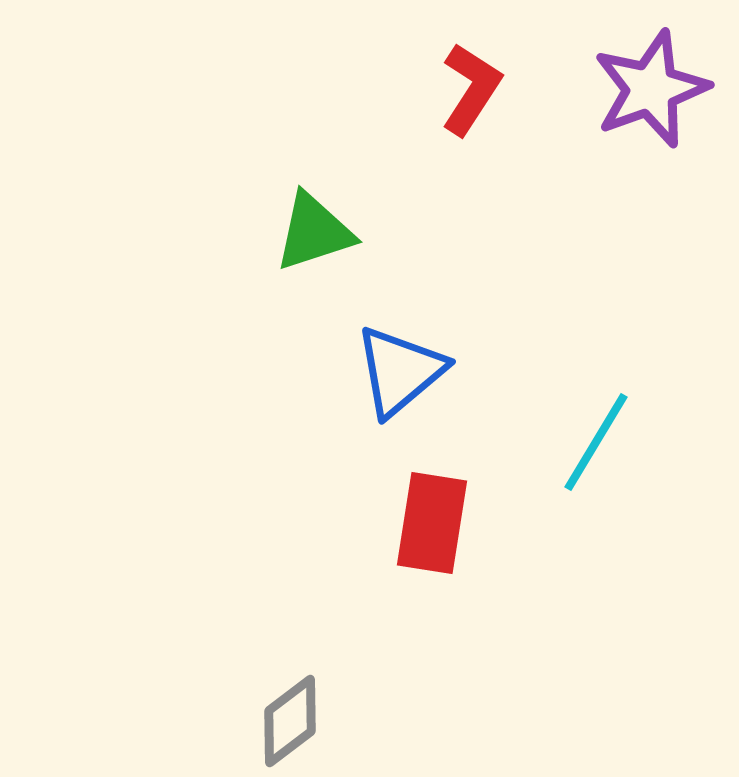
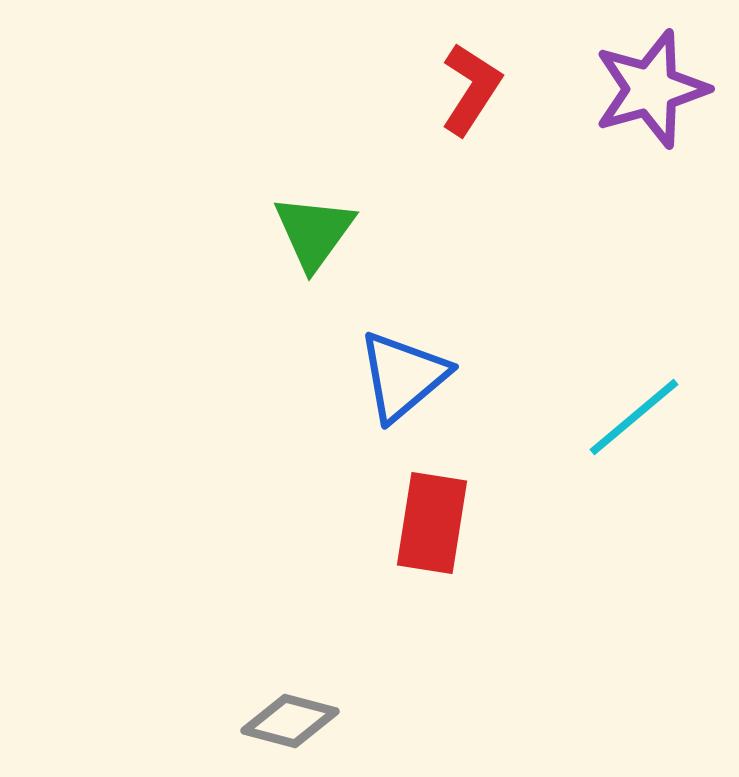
purple star: rotated 4 degrees clockwise
green triangle: rotated 36 degrees counterclockwise
blue triangle: moved 3 px right, 5 px down
cyan line: moved 38 px right, 25 px up; rotated 19 degrees clockwise
gray diamond: rotated 52 degrees clockwise
